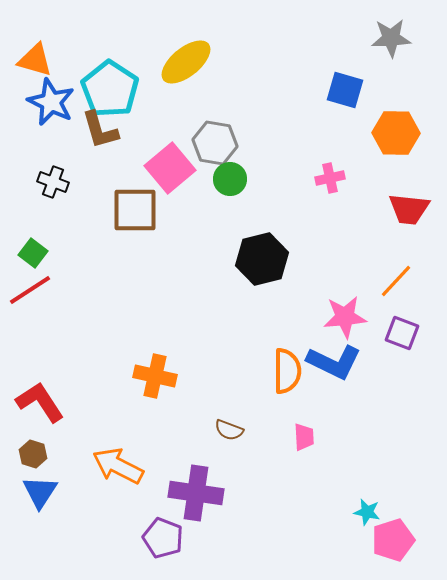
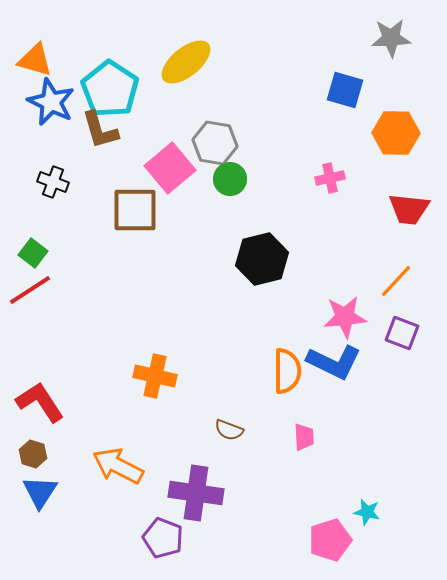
pink pentagon: moved 63 px left
